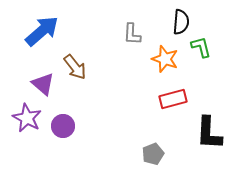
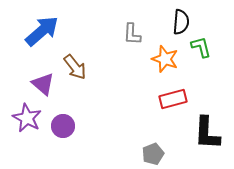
black L-shape: moved 2 px left
